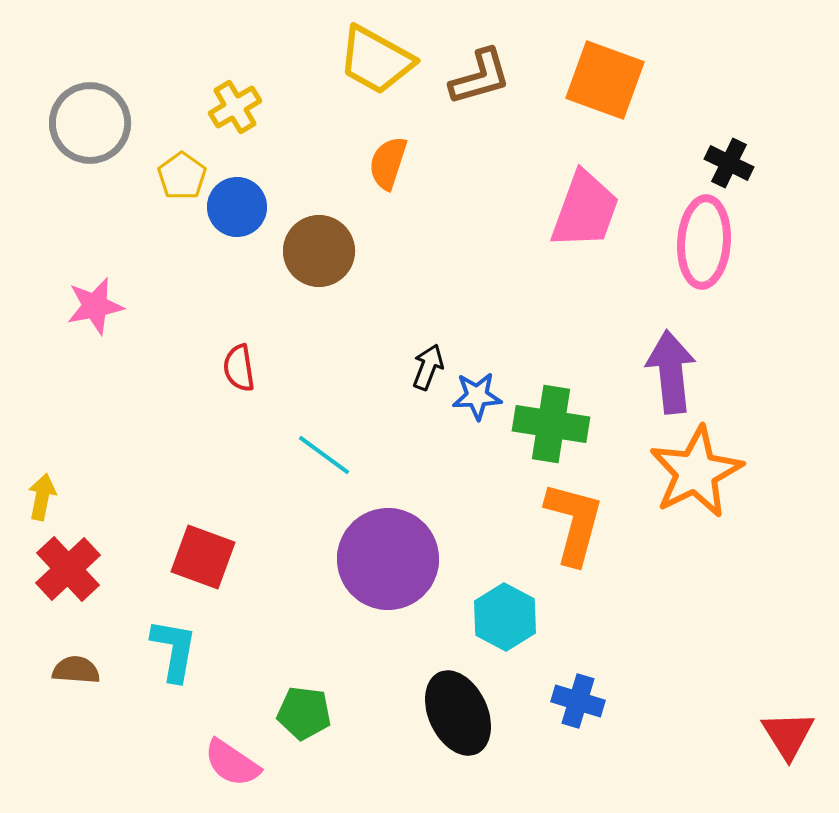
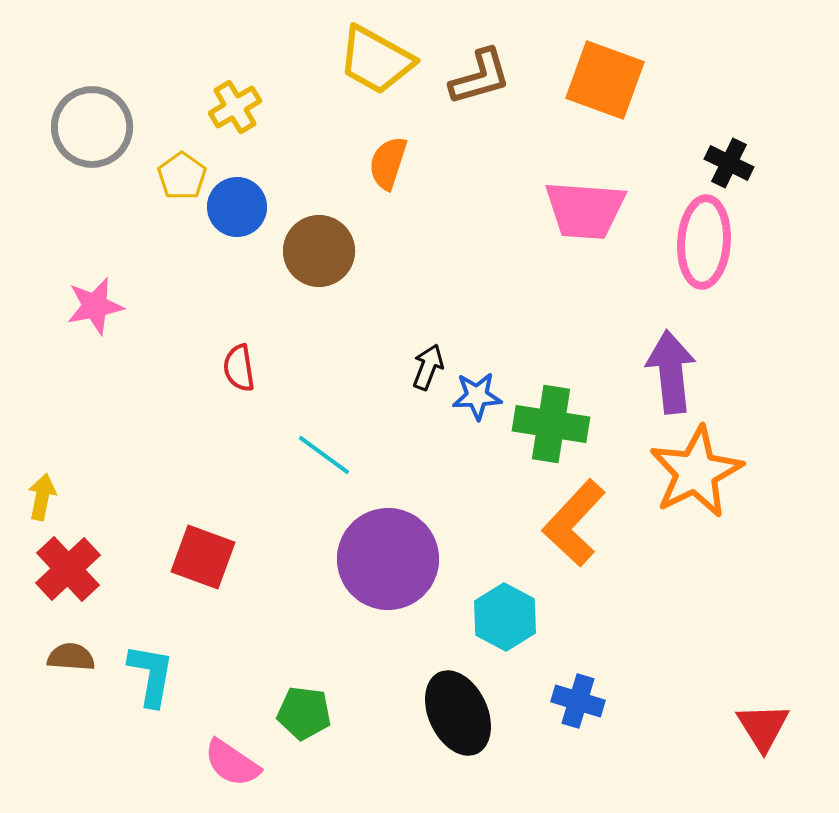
gray circle: moved 2 px right, 4 px down
pink trapezoid: rotated 74 degrees clockwise
orange L-shape: rotated 152 degrees counterclockwise
cyan L-shape: moved 23 px left, 25 px down
brown semicircle: moved 5 px left, 13 px up
red triangle: moved 25 px left, 8 px up
